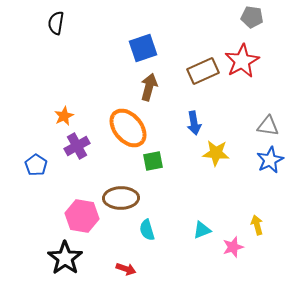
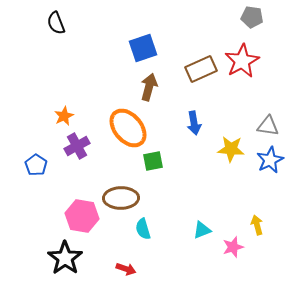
black semicircle: rotated 30 degrees counterclockwise
brown rectangle: moved 2 px left, 2 px up
yellow star: moved 15 px right, 4 px up
cyan semicircle: moved 4 px left, 1 px up
